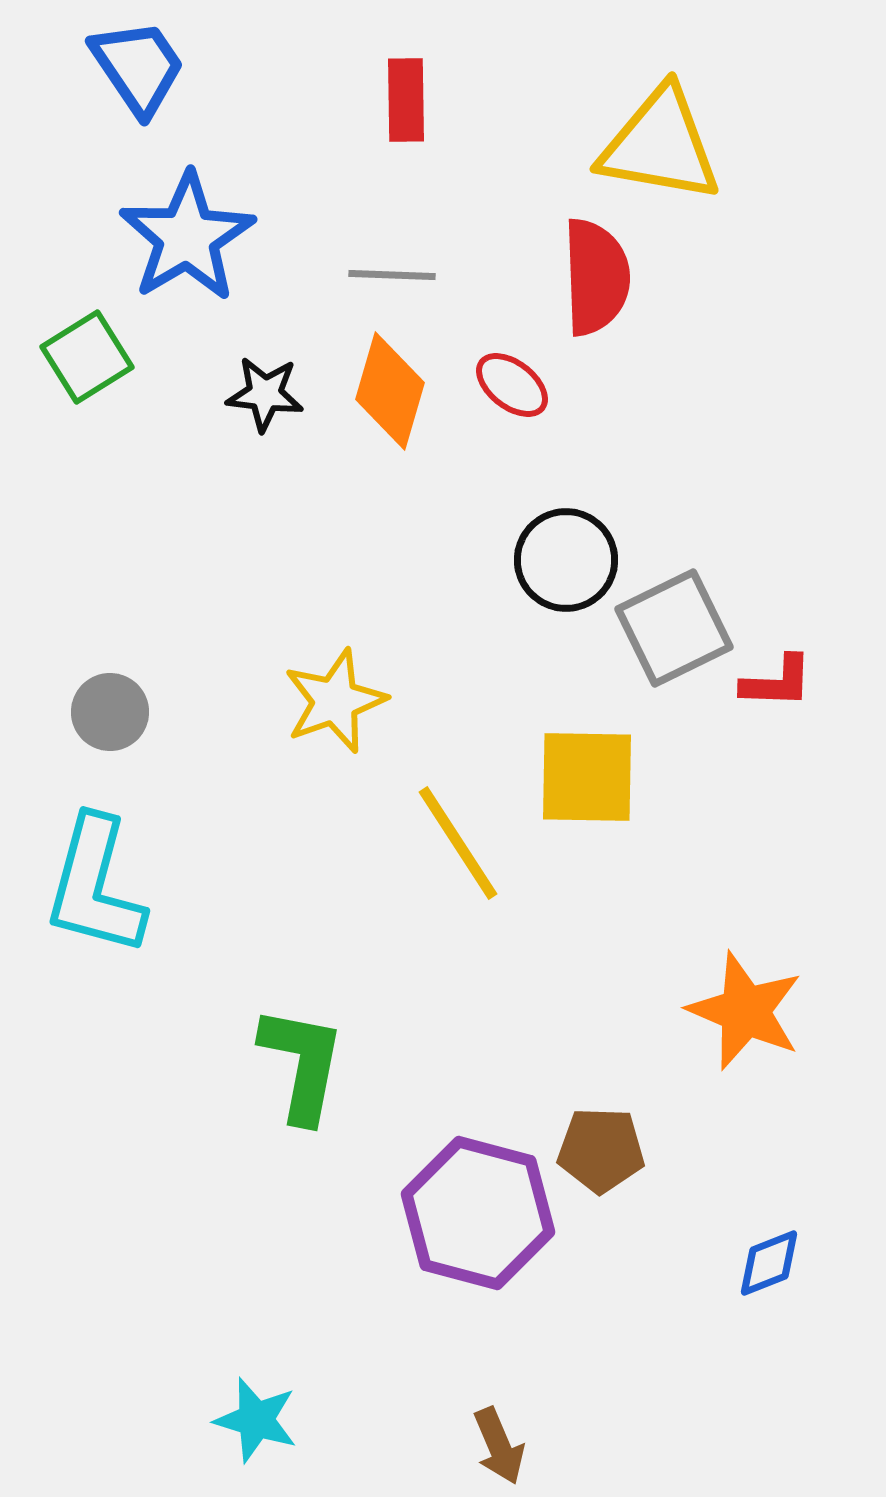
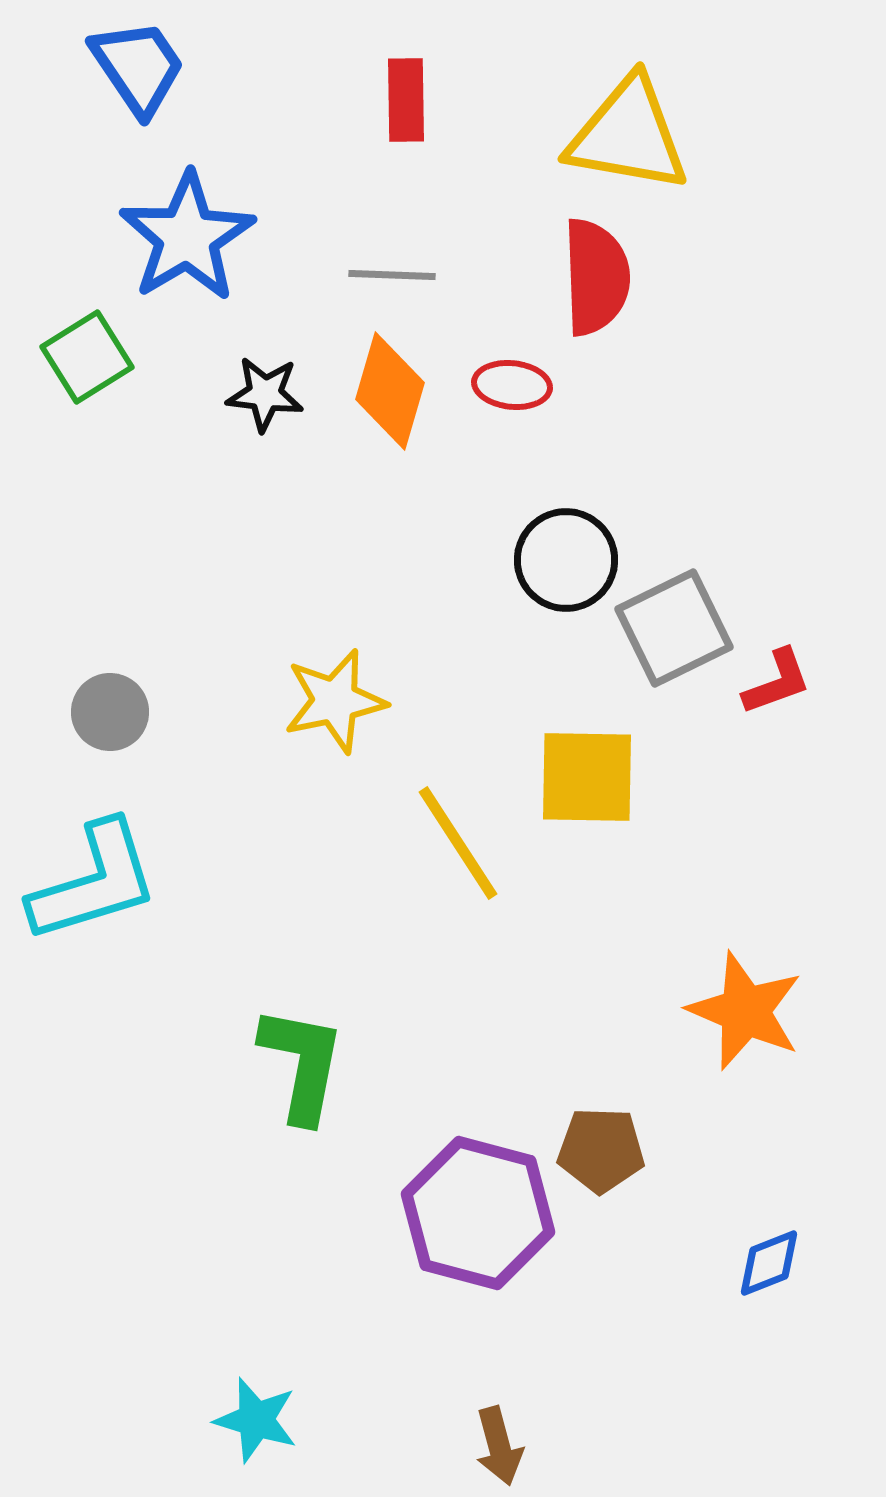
yellow triangle: moved 32 px left, 10 px up
red ellipse: rotated 32 degrees counterclockwise
red L-shape: rotated 22 degrees counterclockwise
yellow star: rotated 8 degrees clockwise
cyan L-shape: moved 1 px left, 4 px up; rotated 122 degrees counterclockwise
brown arrow: rotated 8 degrees clockwise
